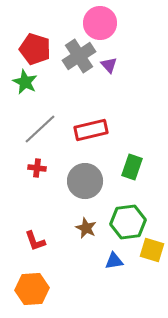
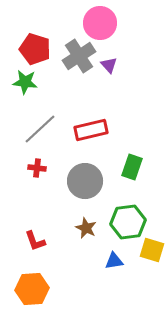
green star: rotated 20 degrees counterclockwise
